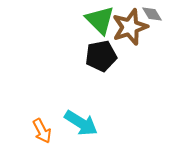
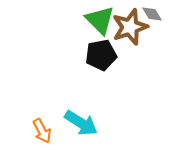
black pentagon: moved 1 px up
